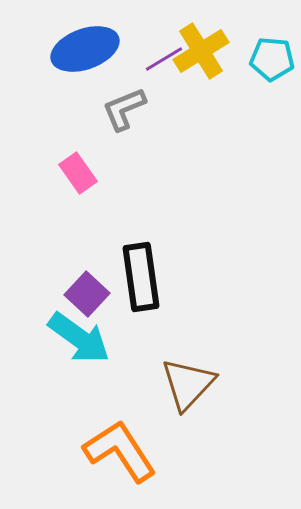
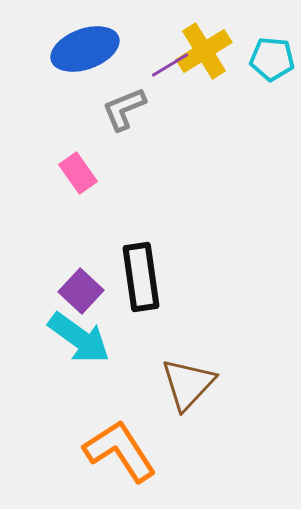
yellow cross: moved 3 px right
purple line: moved 6 px right, 6 px down
purple square: moved 6 px left, 3 px up
